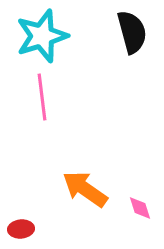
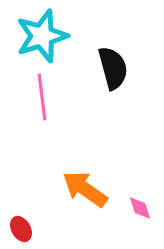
black semicircle: moved 19 px left, 36 px down
red ellipse: rotated 65 degrees clockwise
